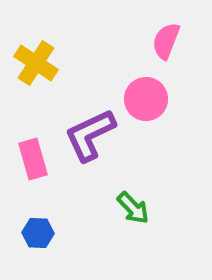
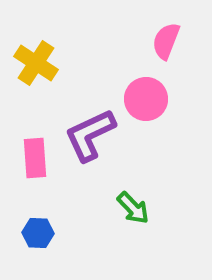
pink rectangle: moved 2 px right, 1 px up; rotated 12 degrees clockwise
